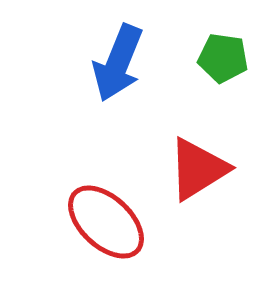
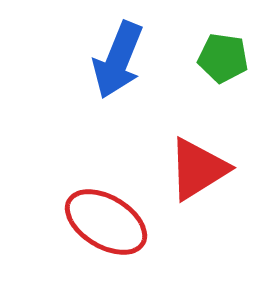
blue arrow: moved 3 px up
red ellipse: rotated 12 degrees counterclockwise
